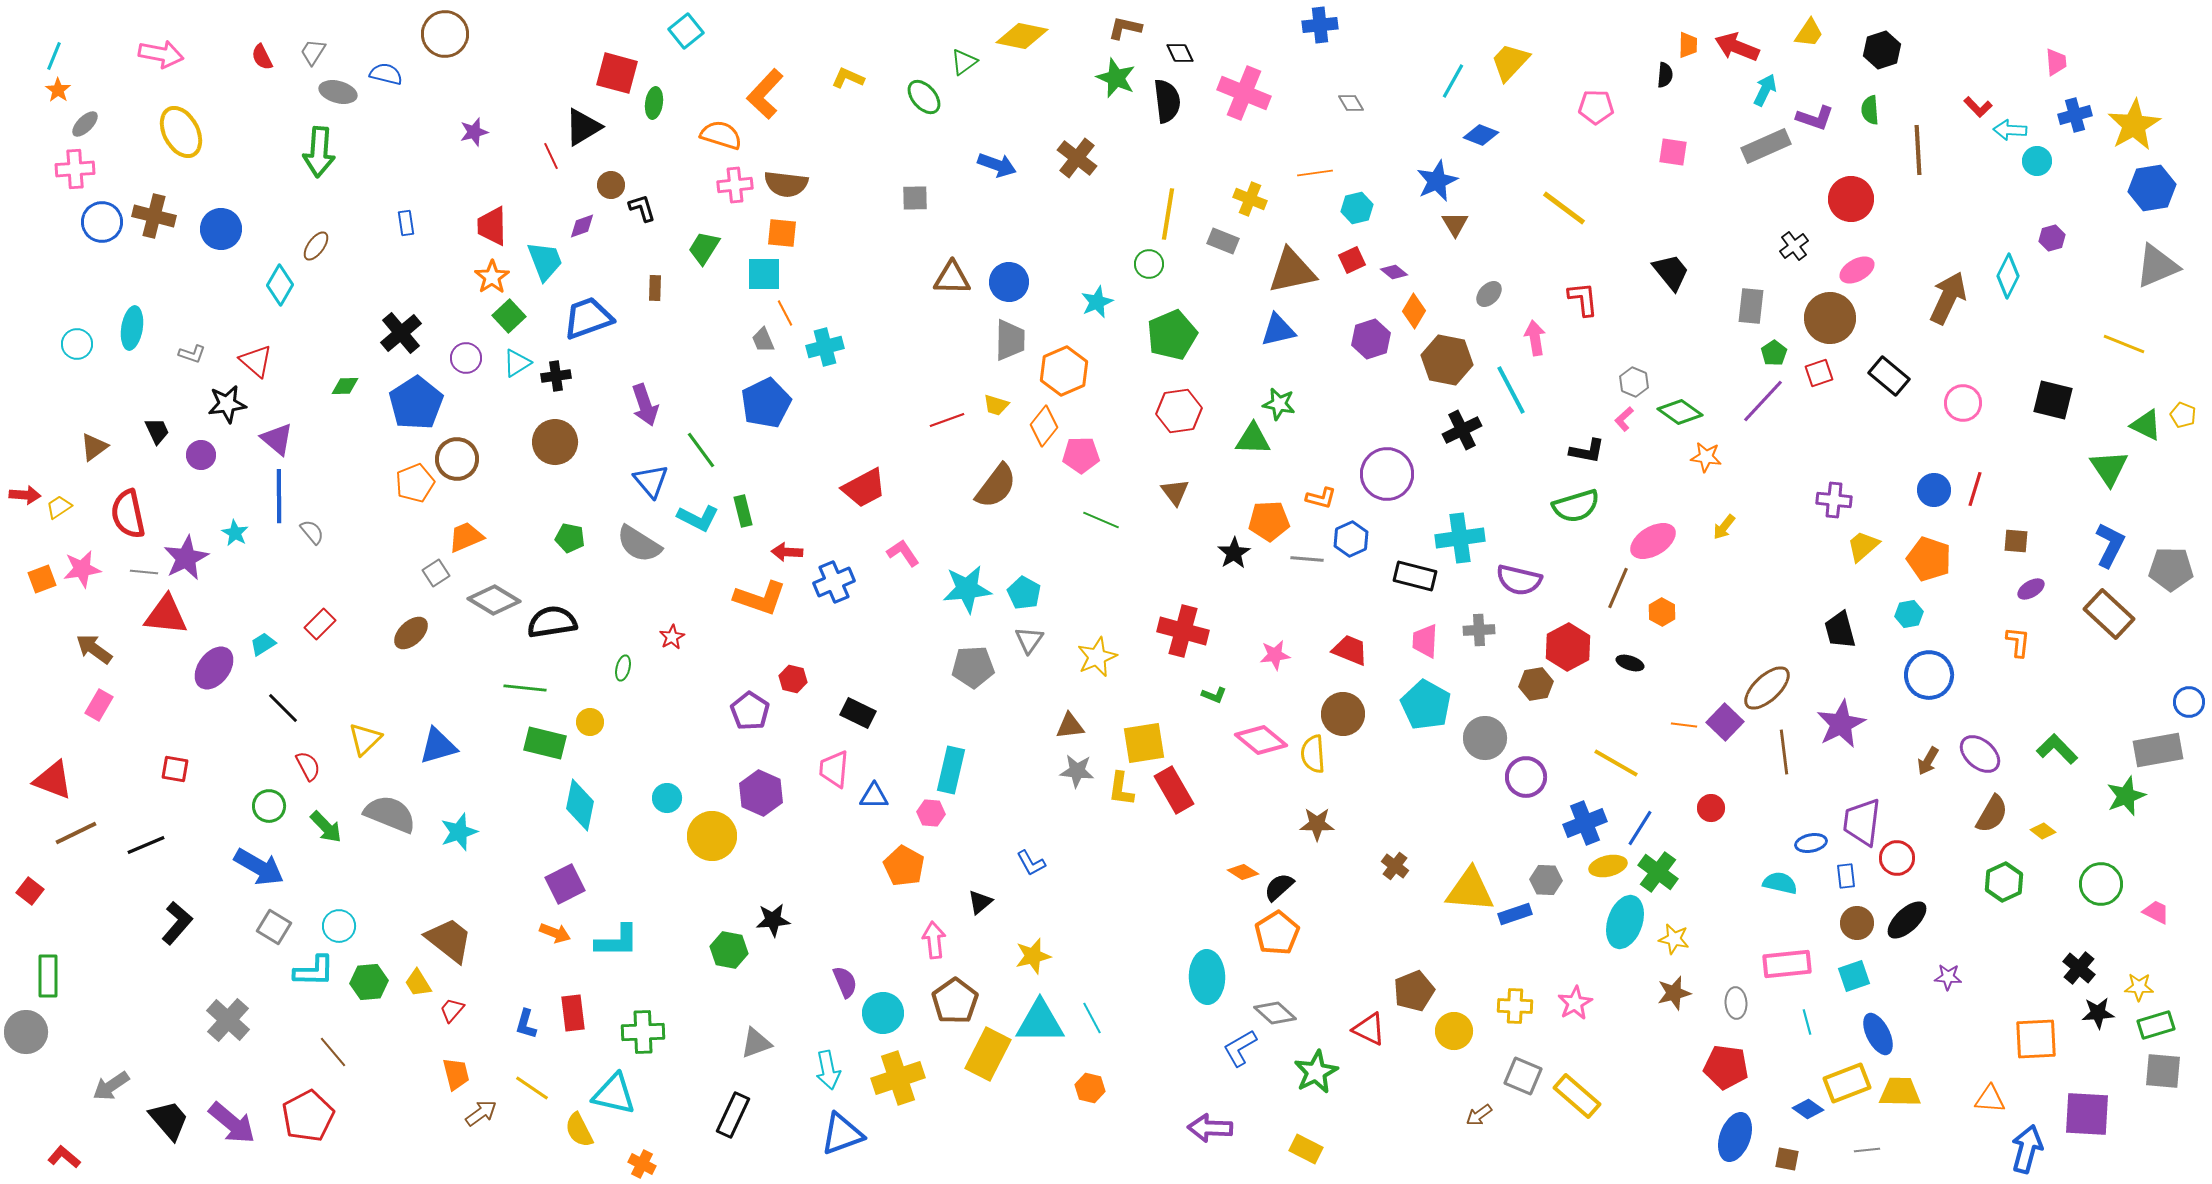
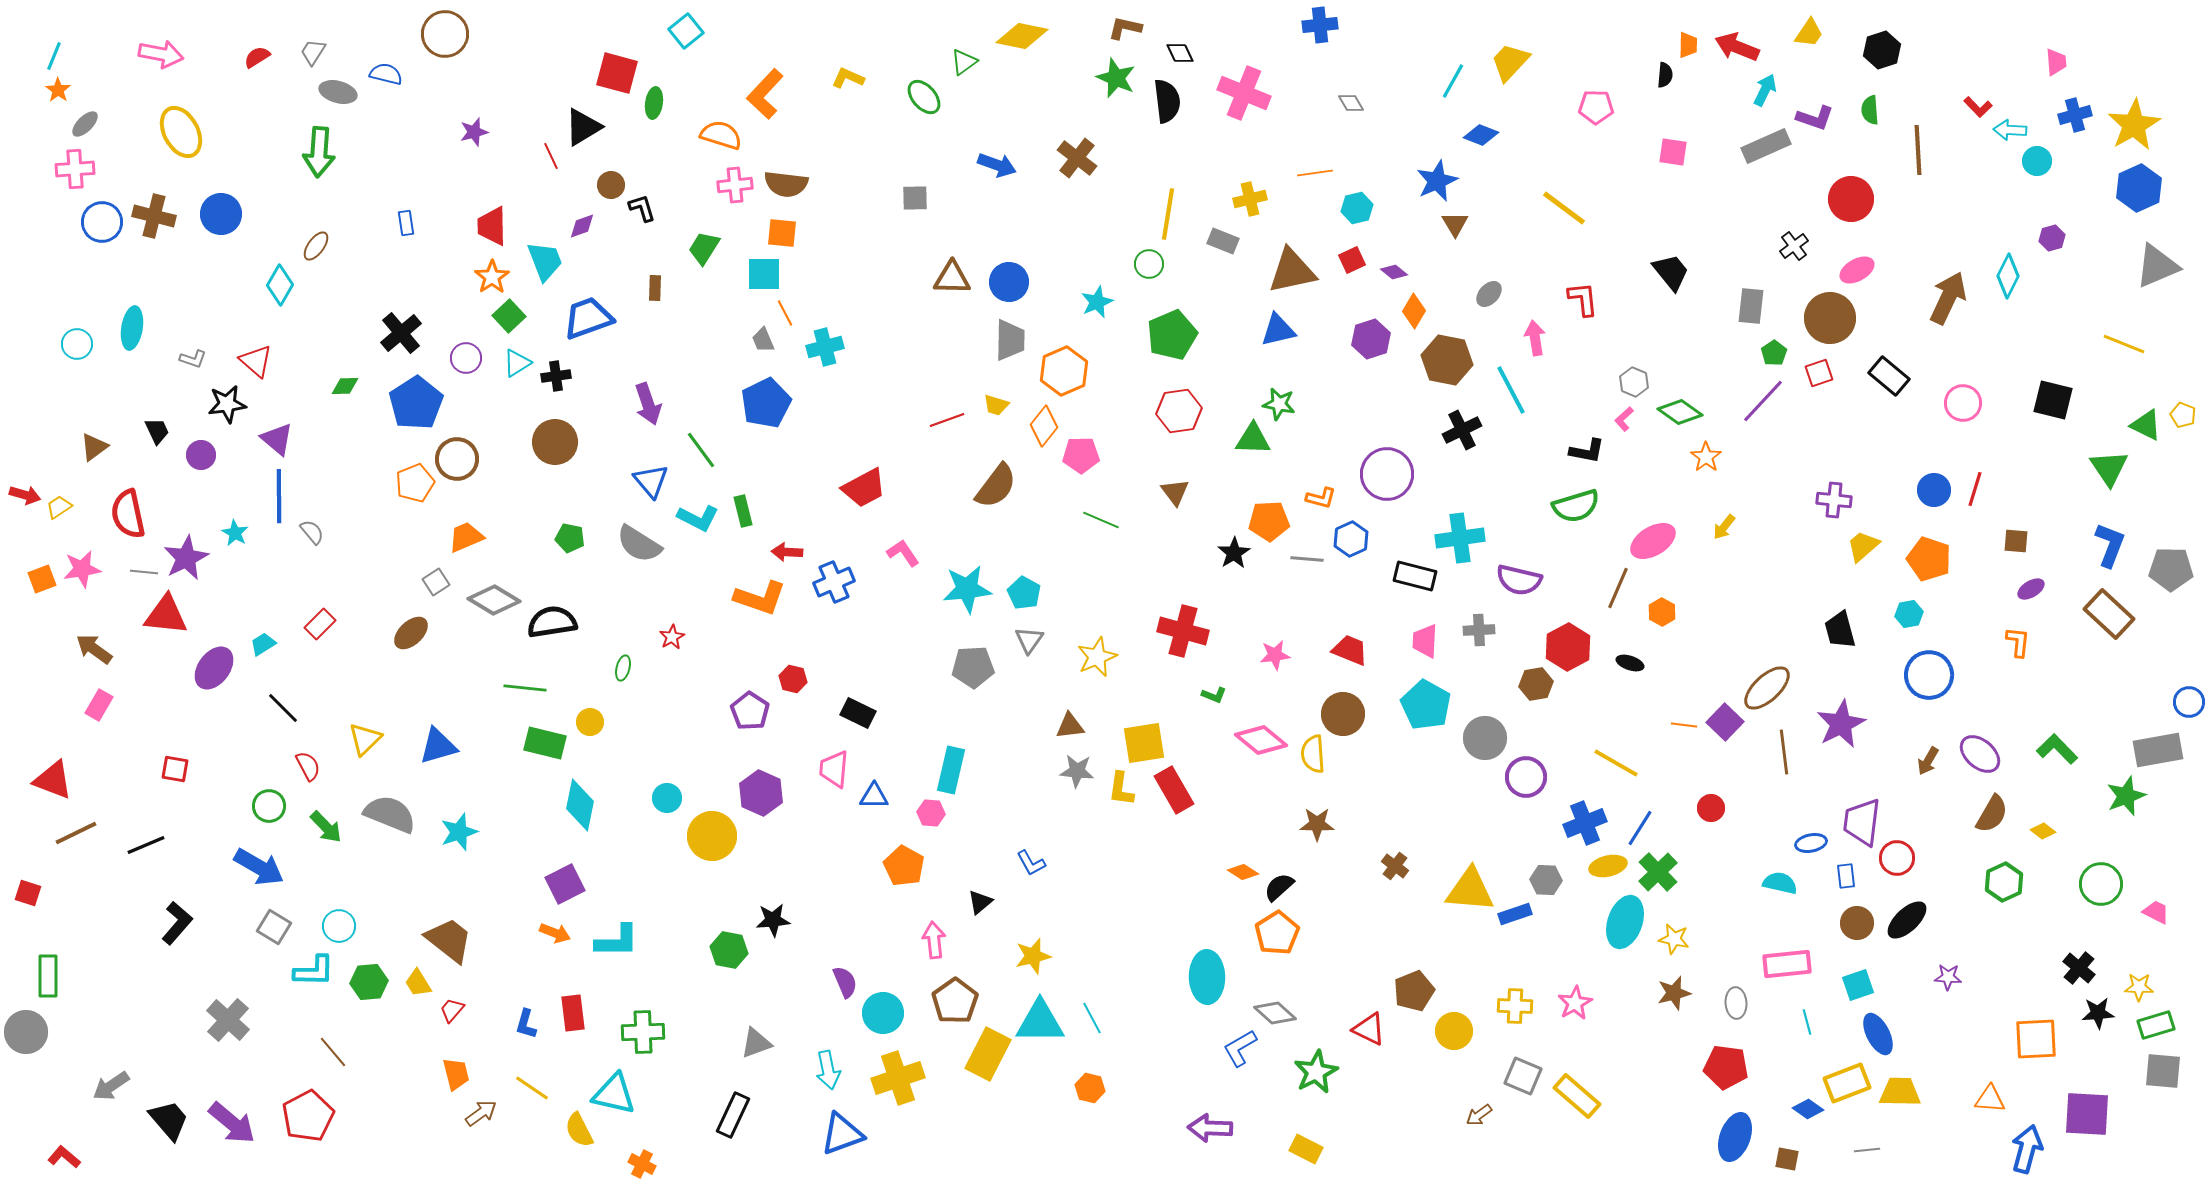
red semicircle at (262, 57): moved 5 px left; rotated 84 degrees clockwise
blue hexagon at (2152, 188): moved 13 px left; rotated 15 degrees counterclockwise
yellow cross at (1250, 199): rotated 36 degrees counterclockwise
blue circle at (221, 229): moved 15 px up
gray L-shape at (192, 354): moved 1 px right, 5 px down
purple arrow at (645, 405): moved 3 px right, 1 px up
orange star at (1706, 457): rotated 28 degrees clockwise
red arrow at (25, 495): rotated 12 degrees clockwise
blue L-shape at (2110, 545): rotated 6 degrees counterclockwise
gray square at (436, 573): moved 9 px down
green cross at (1658, 872): rotated 9 degrees clockwise
red square at (30, 891): moved 2 px left, 2 px down; rotated 20 degrees counterclockwise
cyan square at (1854, 976): moved 4 px right, 9 px down
